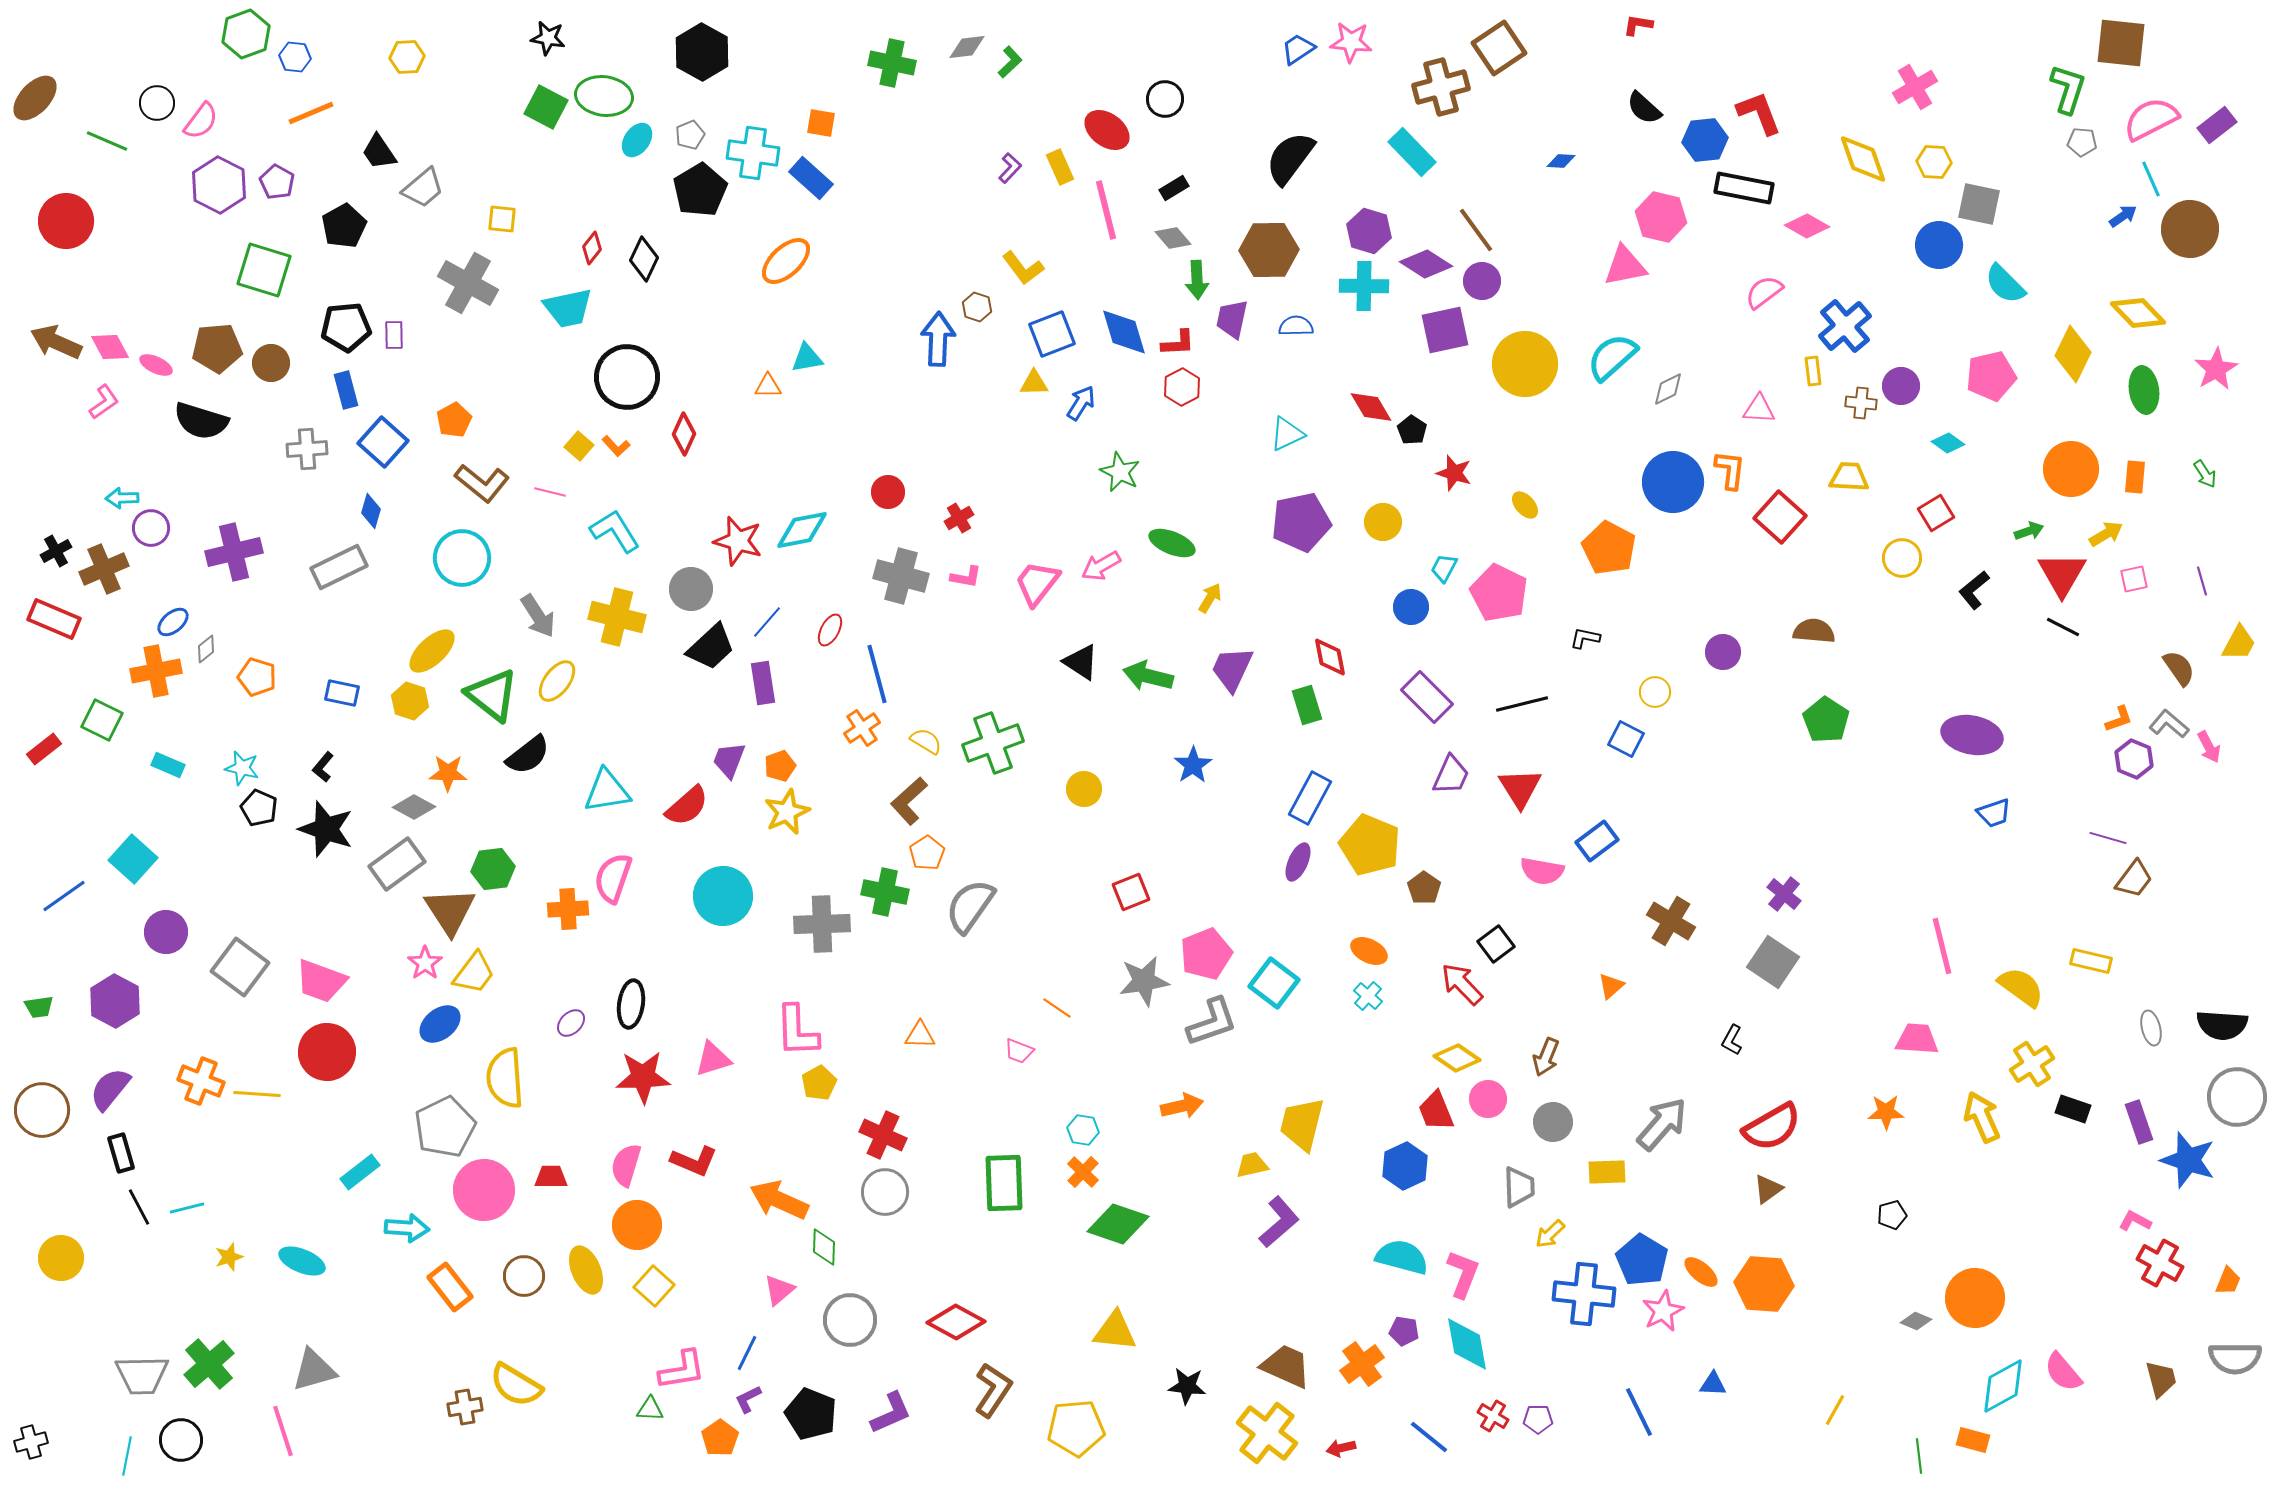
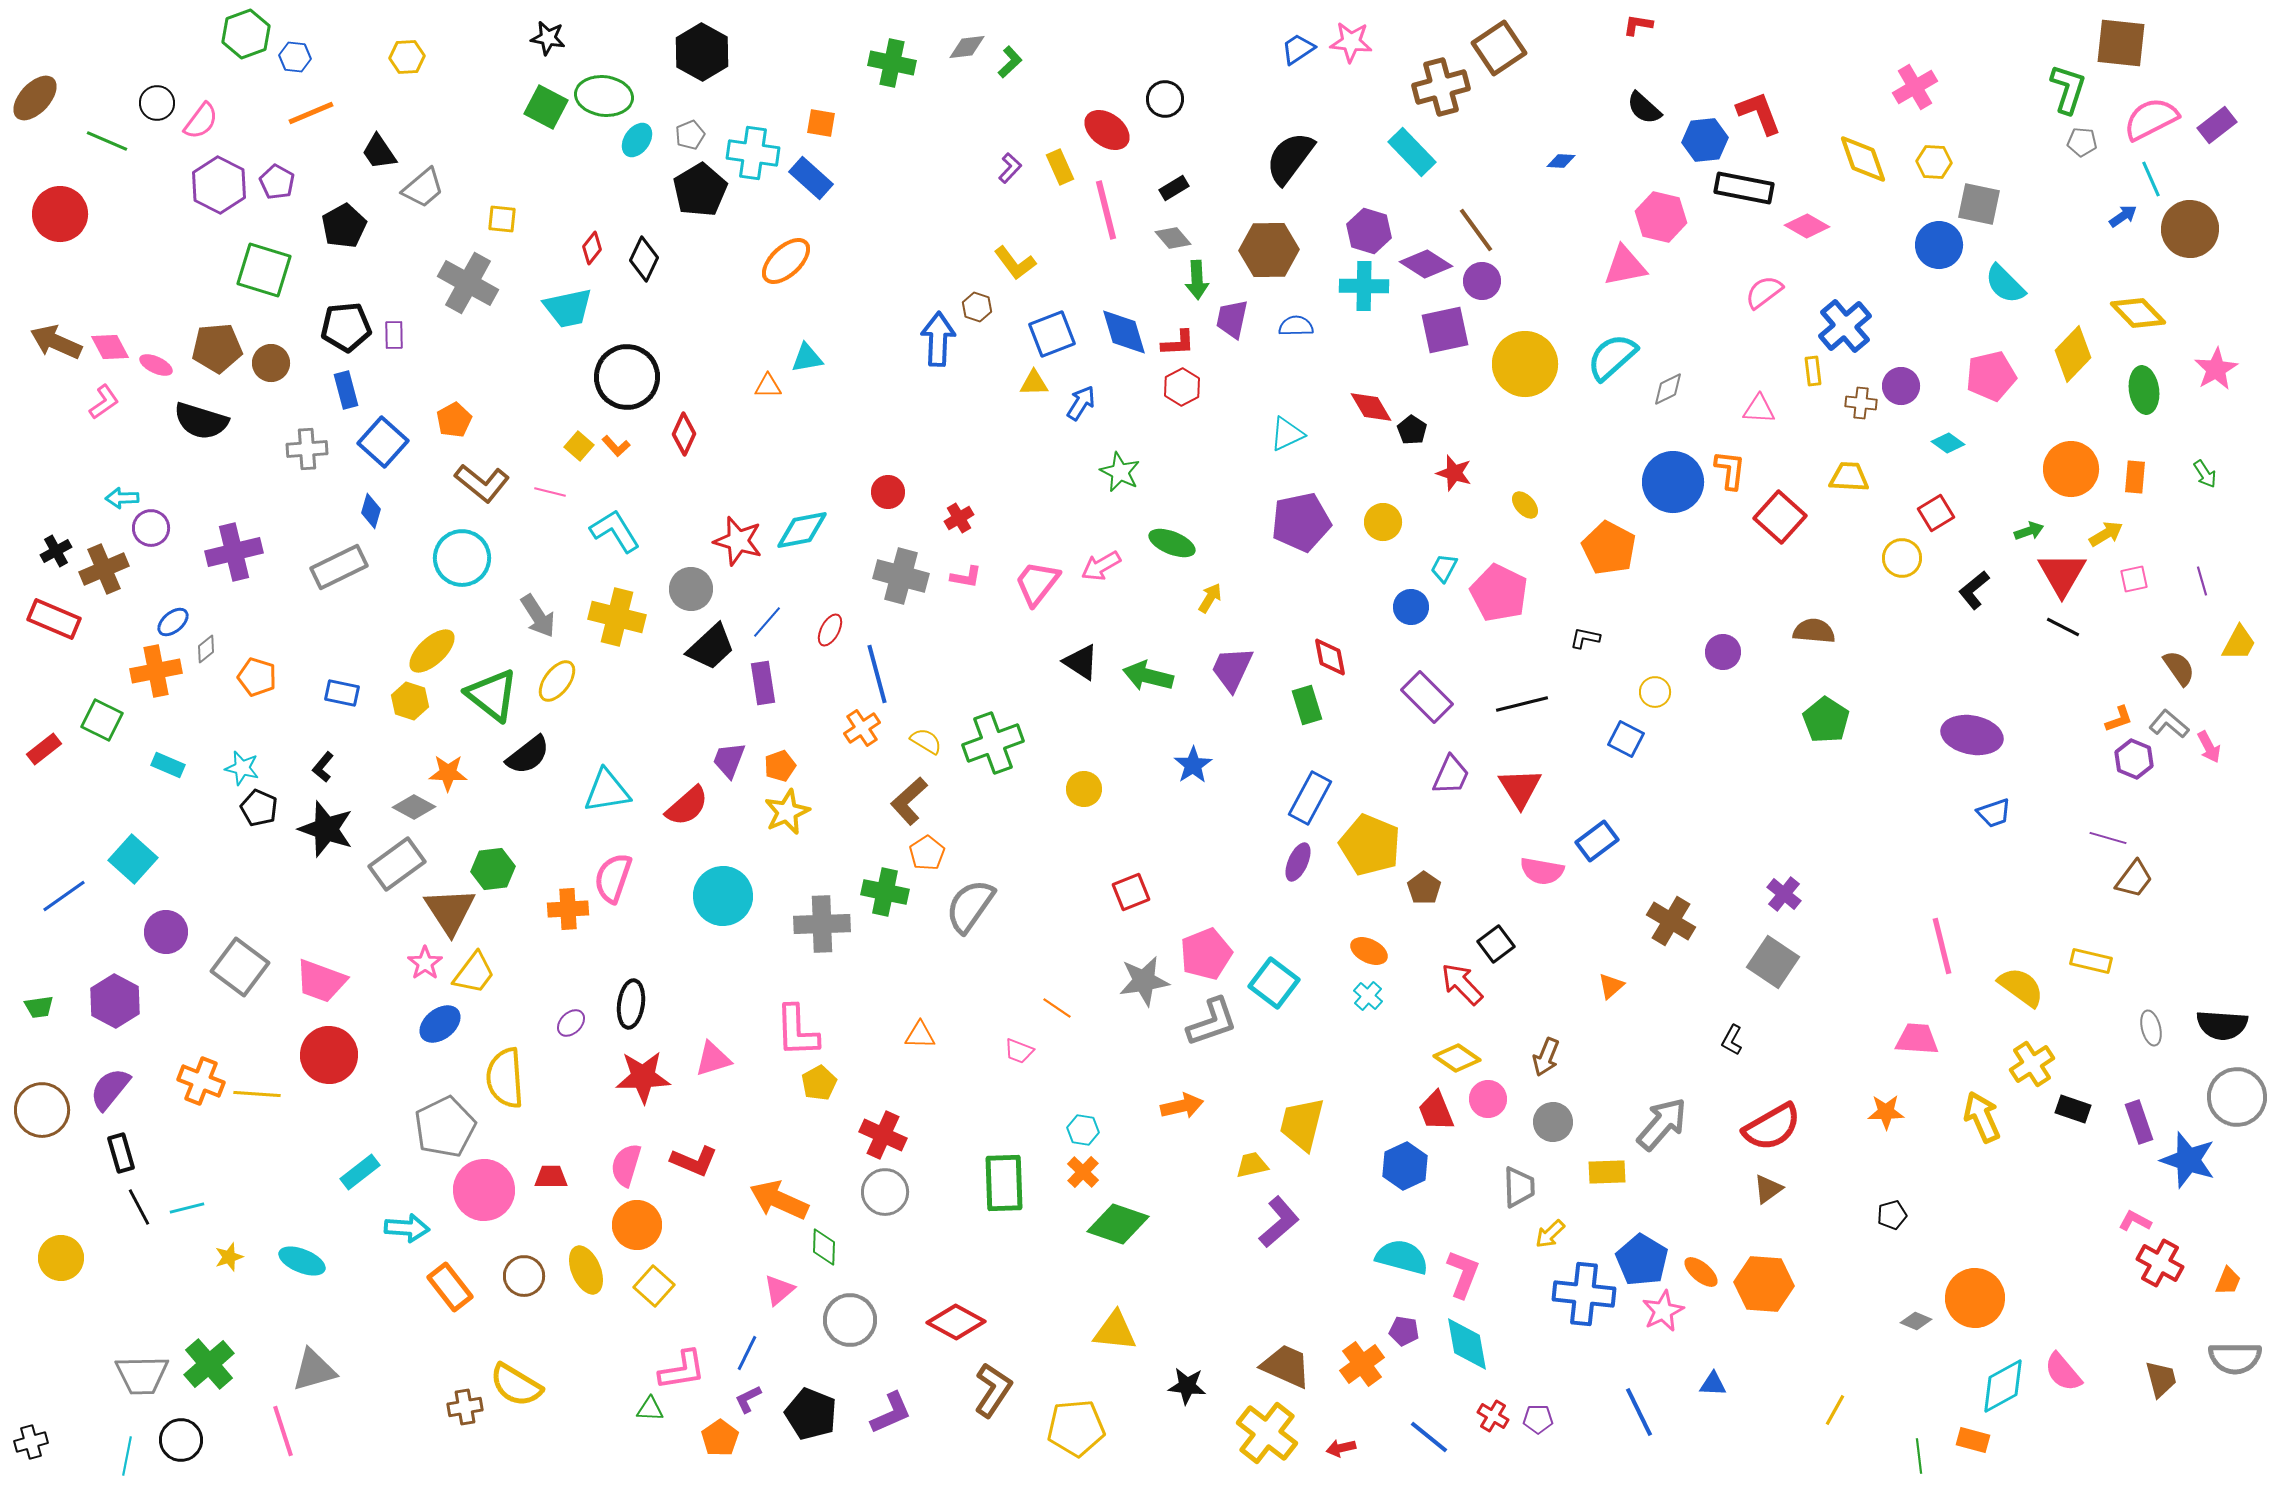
red circle at (66, 221): moved 6 px left, 7 px up
yellow L-shape at (1023, 268): moved 8 px left, 5 px up
yellow diamond at (2073, 354): rotated 18 degrees clockwise
red circle at (327, 1052): moved 2 px right, 3 px down
